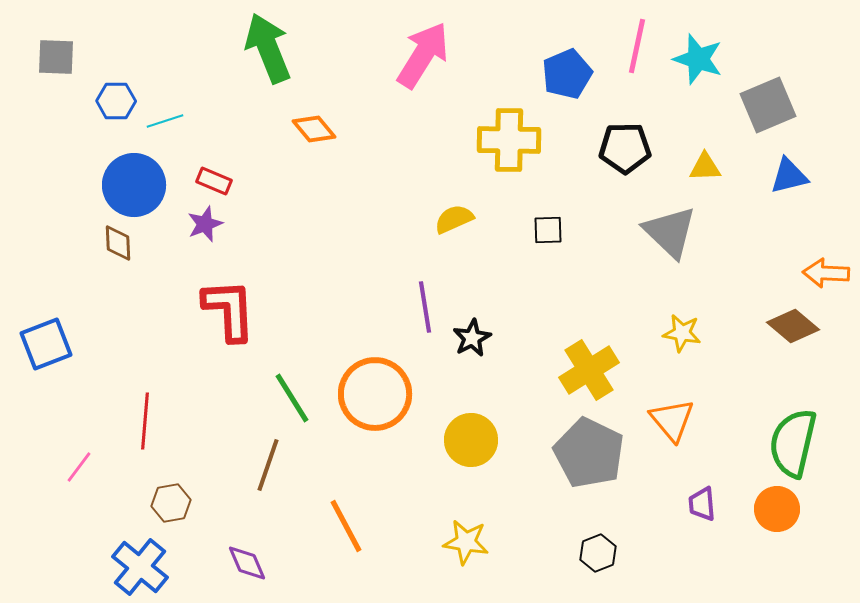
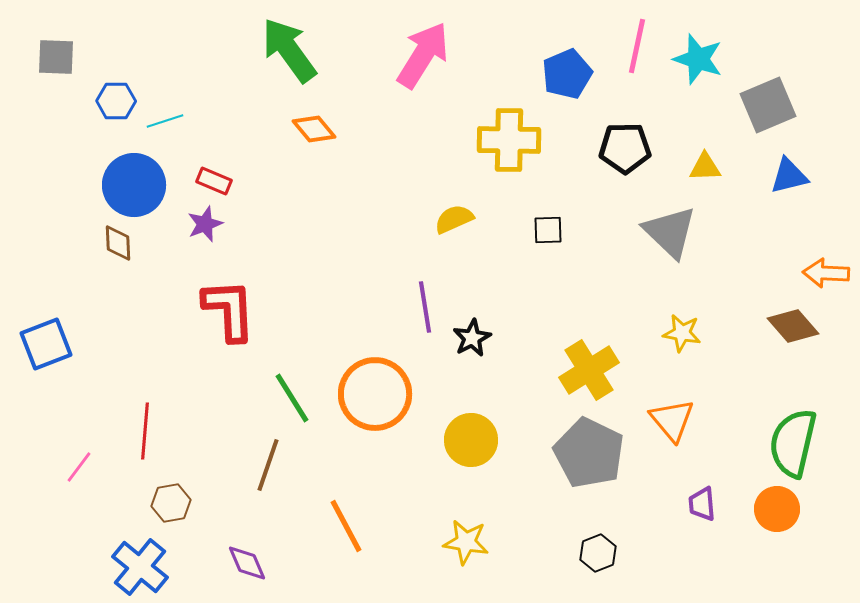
green arrow at (268, 48): moved 21 px right, 2 px down; rotated 14 degrees counterclockwise
brown diamond at (793, 326): rotated 9 degrees clockwise
red line at (145, 421): moved 10 px down
